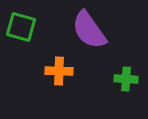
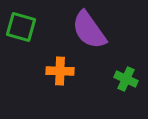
orange cross: moved 1 px right
green cross: rotated 20 degrees clockwise
